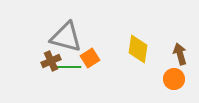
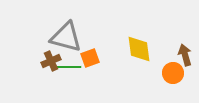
yellow diamond: moved 1 px right; rotated 16 degrees counterclockwise
brown arrow: moved 5 px right, 1 px down
orange square: rotated 12 degrees clockwise
orange circle: moved 1 px left, 6 px up
